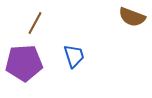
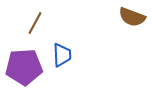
blue trapezoid: moved 12 px left, 1 px up; rotated 15 degrees clockwise
purple pentagon: moved 4 px down
